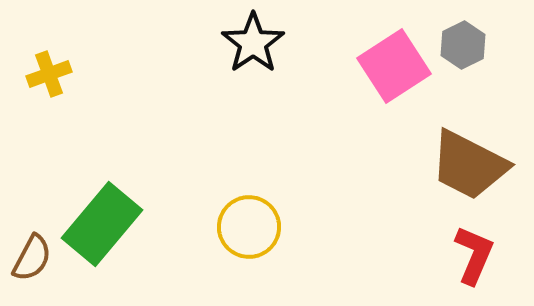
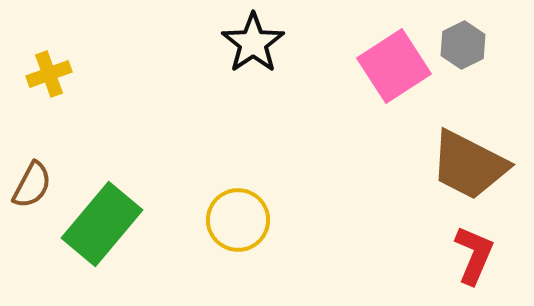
yellow circle: moved 11 px left, 7 px up
brown semicircle: moved 73 px up
